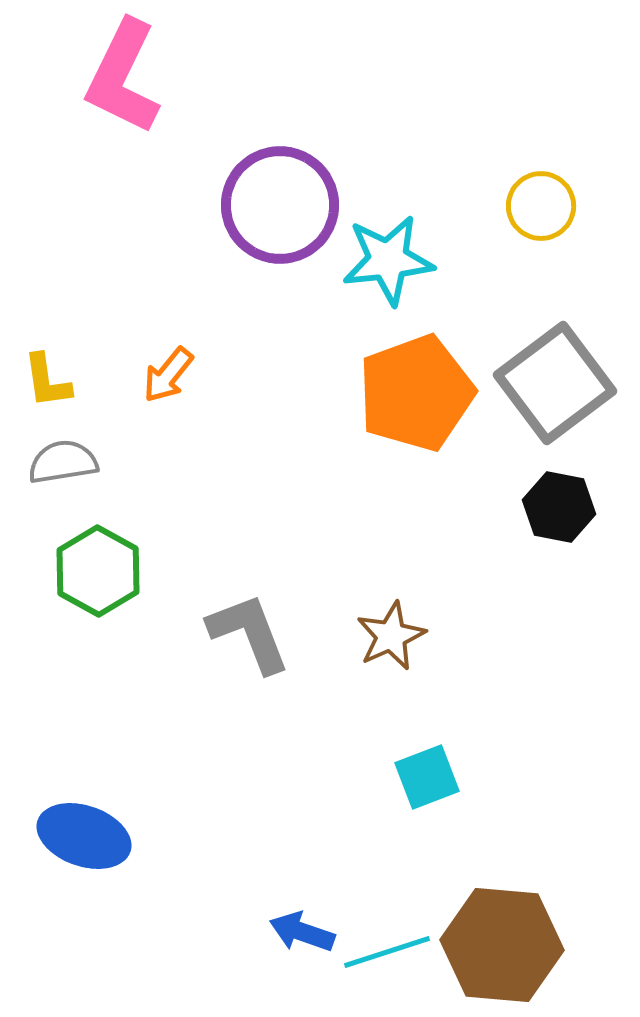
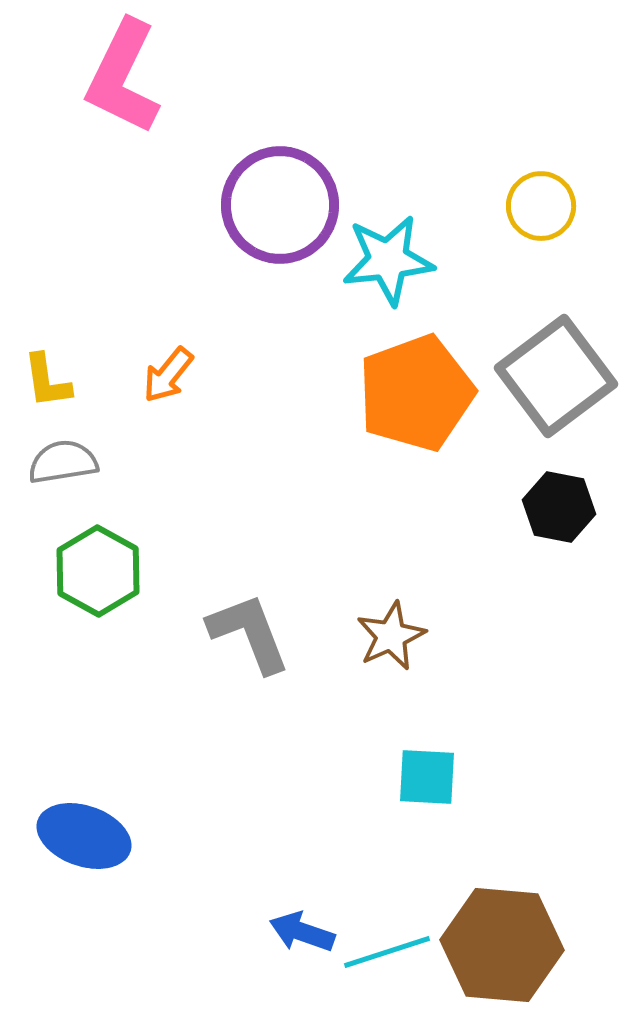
gray square: moved 1 px right, 7 px up
cyan square: rotated 24 degrees clockwise
